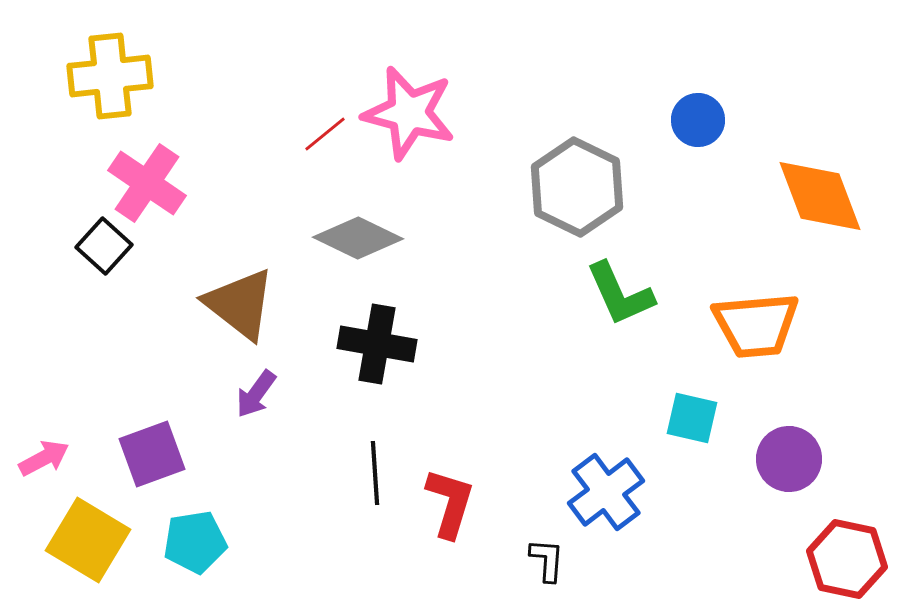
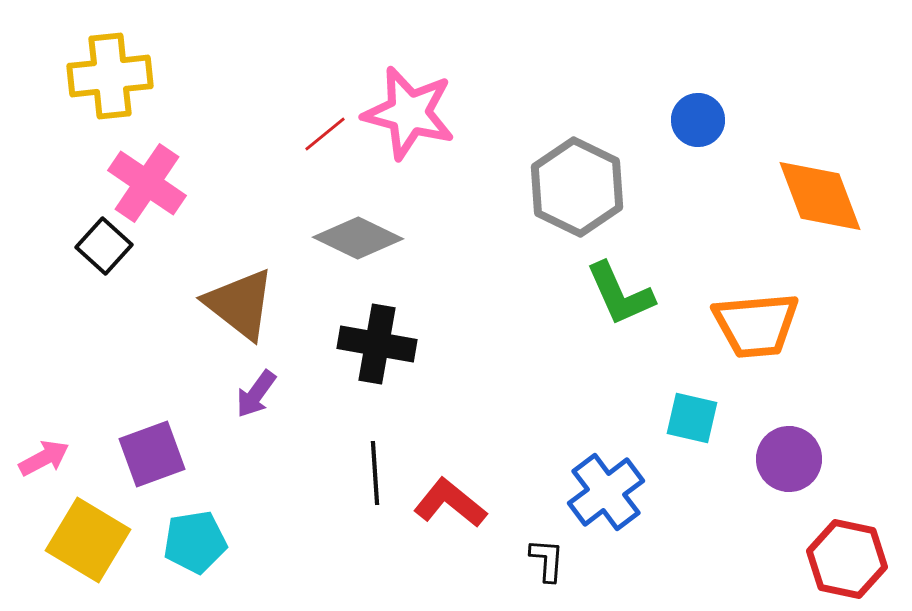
red L-shape: rotated 68 degrees counterclockwise
